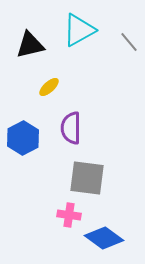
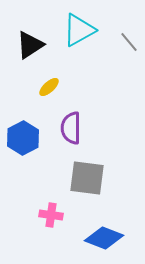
black triangle: rotated 20 degrees counterclockwise
pink cross: moved 18 px left
blue diamond: rotated 15 degrees counterclockwise
